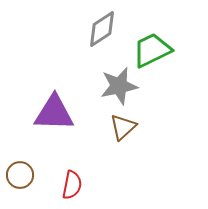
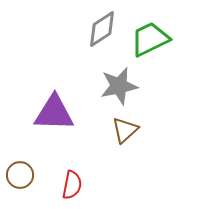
green trapezoid: moved 2 px left, 11 px up
brown triangle: moved 2 px right, 3 px down
